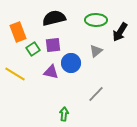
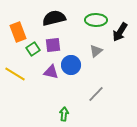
blue circle: moved 2 px down
